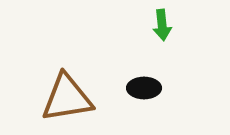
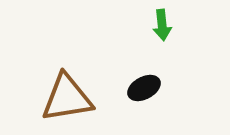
black ellipse: rotated 28 degrees counterclockwise
